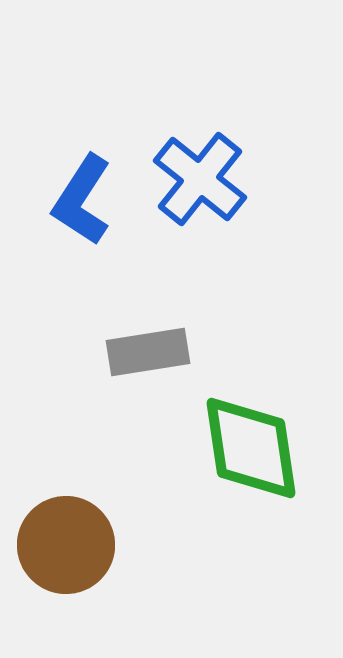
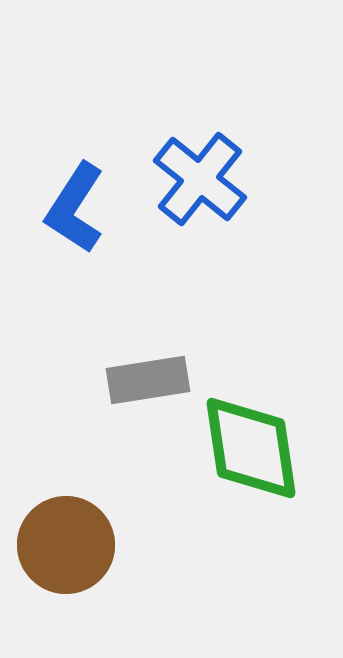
blue L-shape: moved 7 px left, 8 px down
gray rectangle: moved 28 px down
